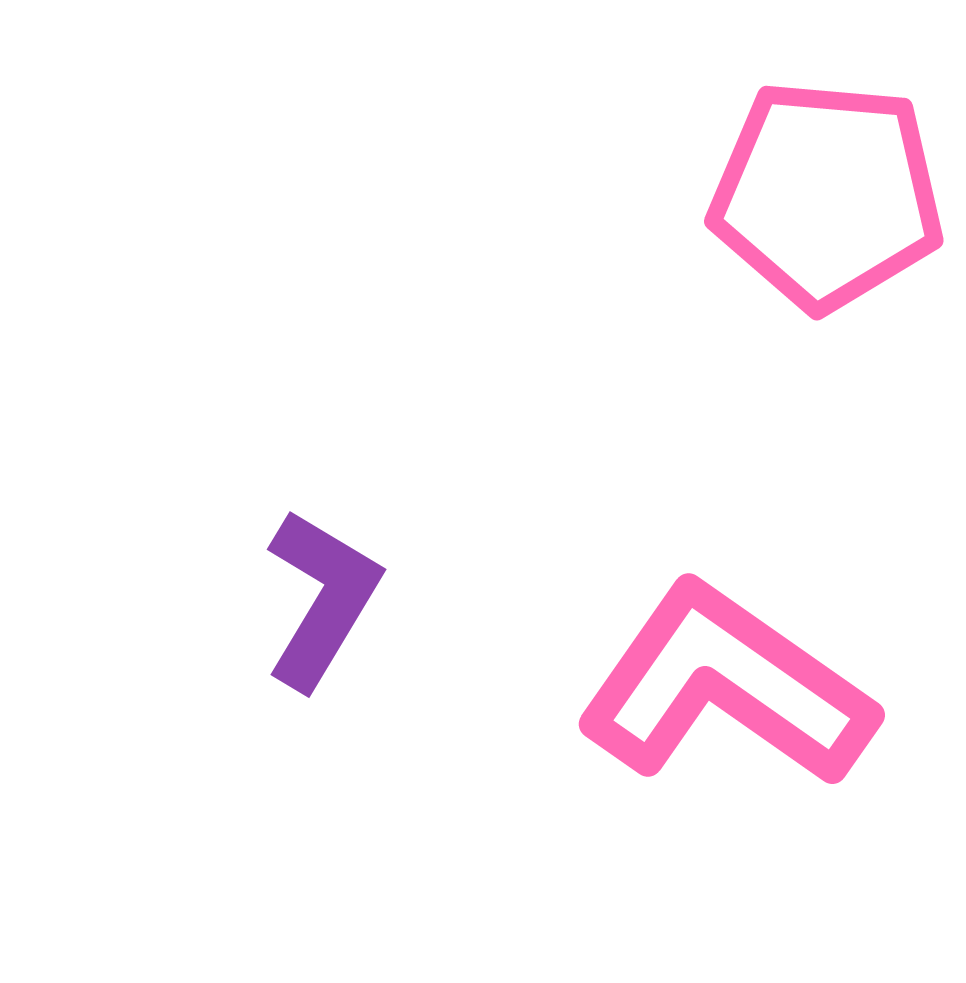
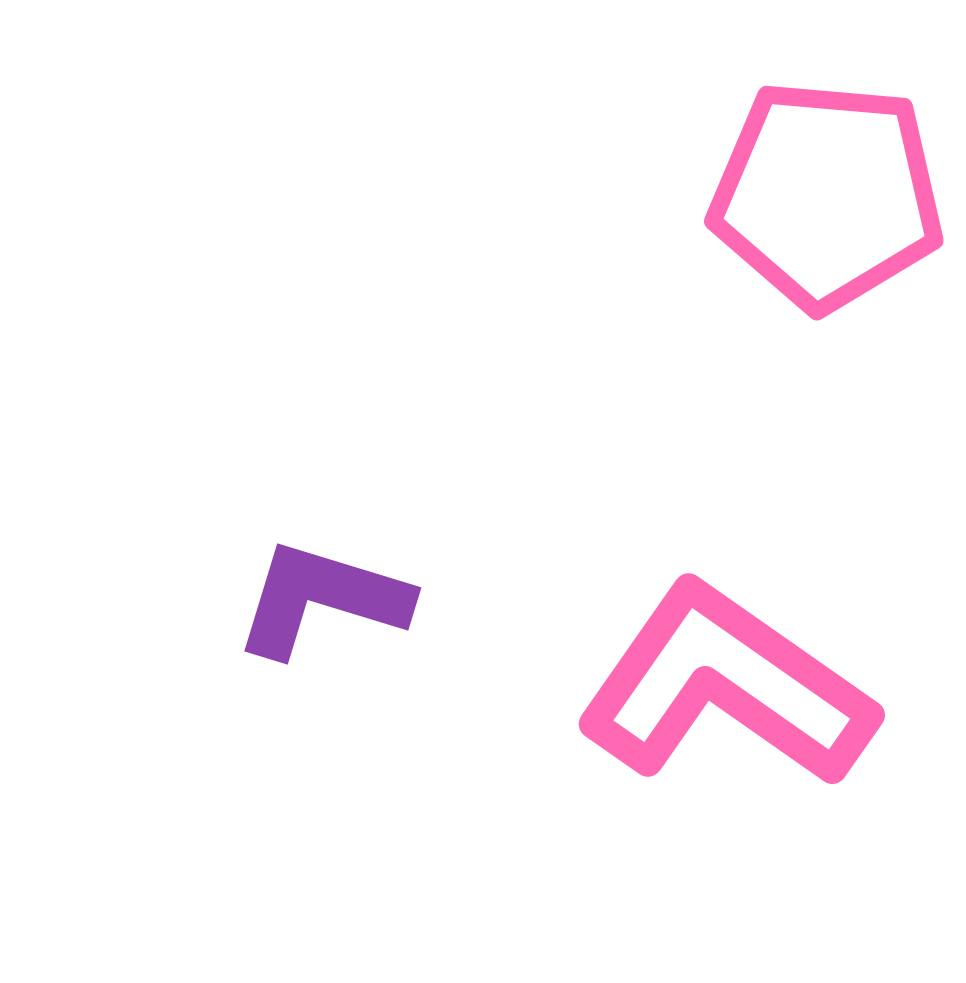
purple L-shape: rotated 104 degrees counterclockwise
